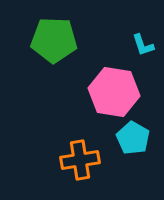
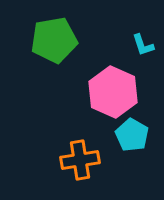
green pentagon: rotated 12 degrees counterclockwise
pink hexagon: moved 1 px left; rotated 15 degrees clockwise
cyan pentagon: moved 1 px left, 3 px up
